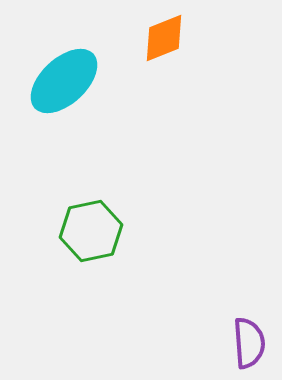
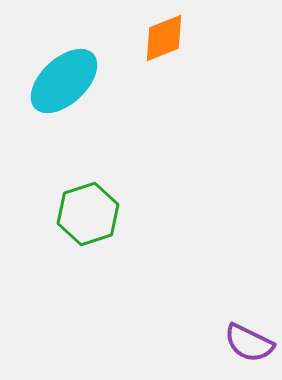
green hexagon: moved 3 px left, 17 px up; rotated 6 degrees counterclockwise
purple semicircle: rotated 120 degrees clockwise
